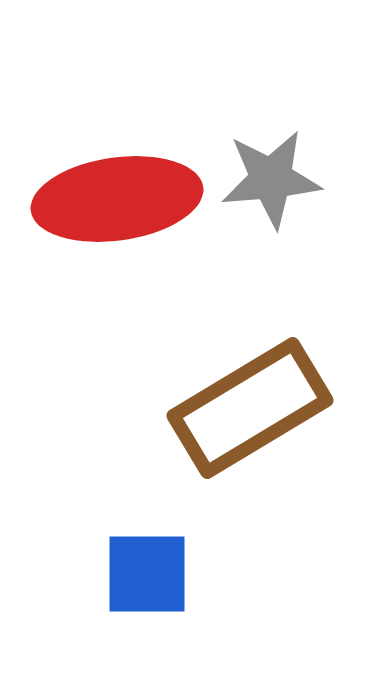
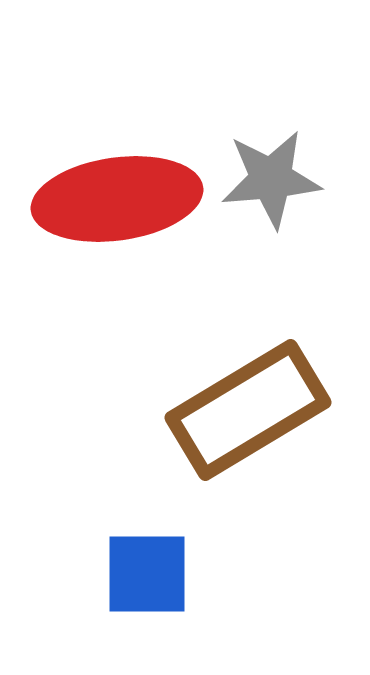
brown rectangle: moved 2 px left, 2 px down
